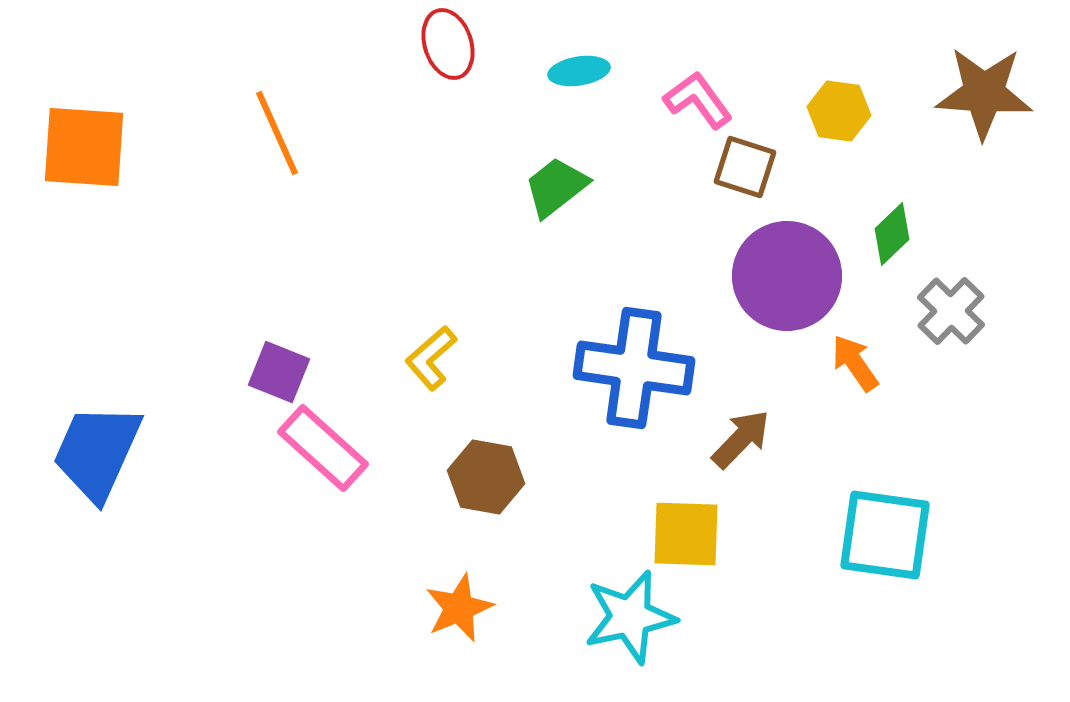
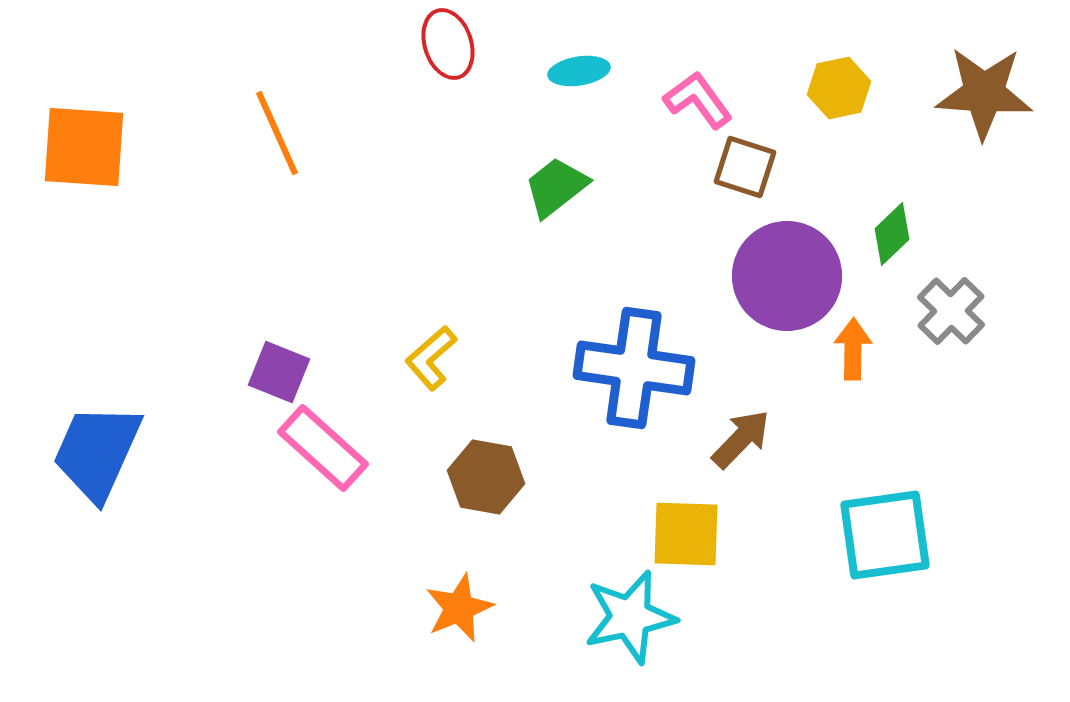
yellow hexagon: moved 23 px up; rotated 20 degrees counterclockwise
orange arrow: moved 2 px left, 14 px up; rotated 36 degrees clockwise
cyan square: rotated 16 degrees counterclockwise
